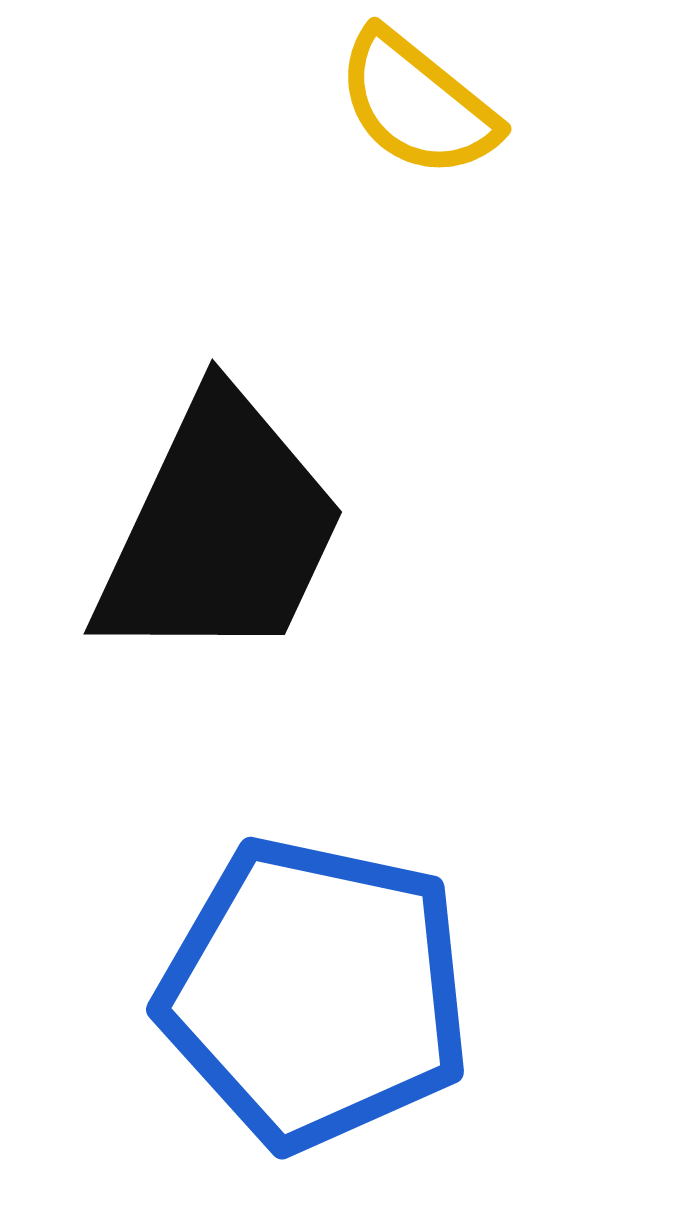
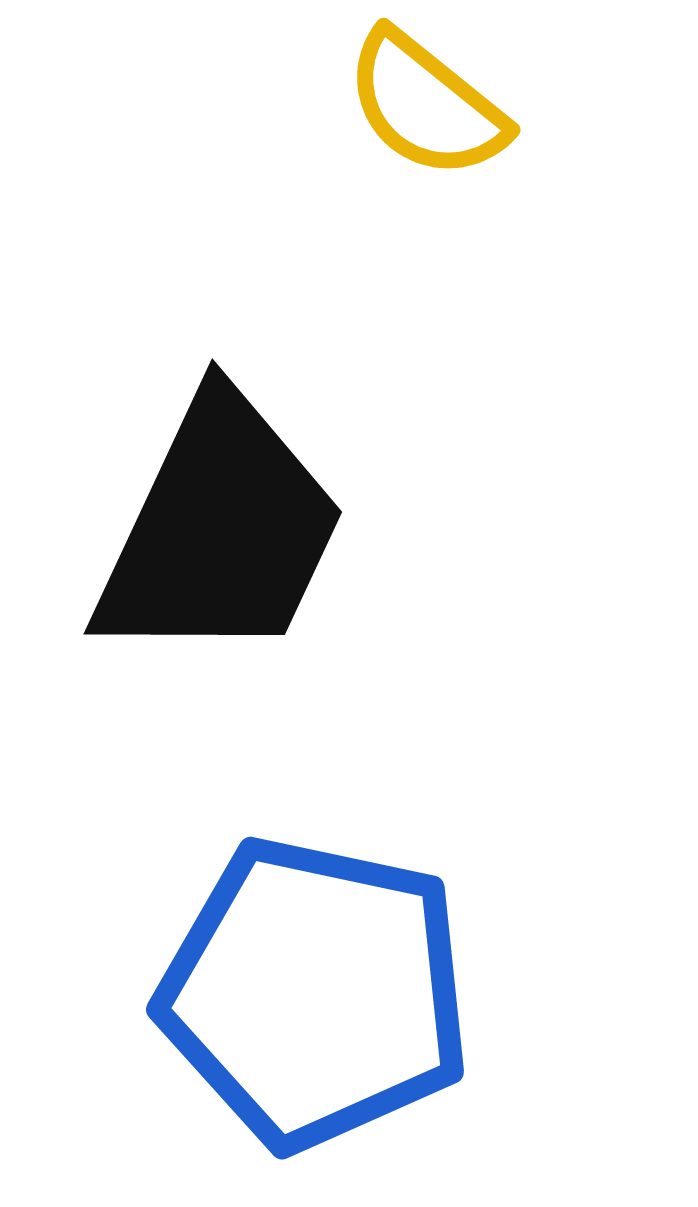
yellow semicircle: moved 9 px right, 1 px down
